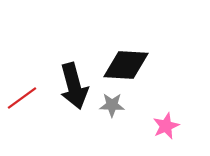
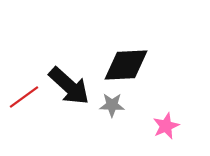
black diamond: rotated 6 degrees counterclockwise
black arrow: moved 5 px left; rotated 33 degrees counterclockwise
red line: moved 2 px right, 1 px up
